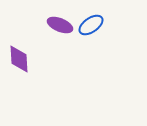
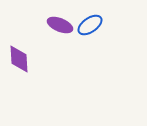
blue ellipse: moved 1 px left
